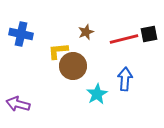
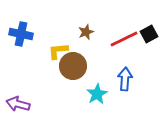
black square: rotated 18 degrees counterclockwise
red line: rotated 12 degrees counterclockwise
